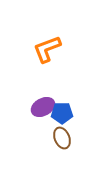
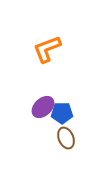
purple ellipse: rotated 15 degrees counterclockwise
brown ellipse: moved 4 px right
